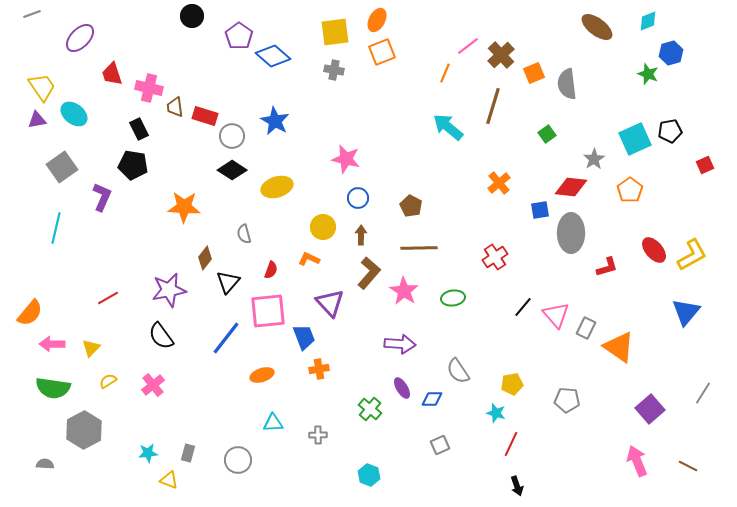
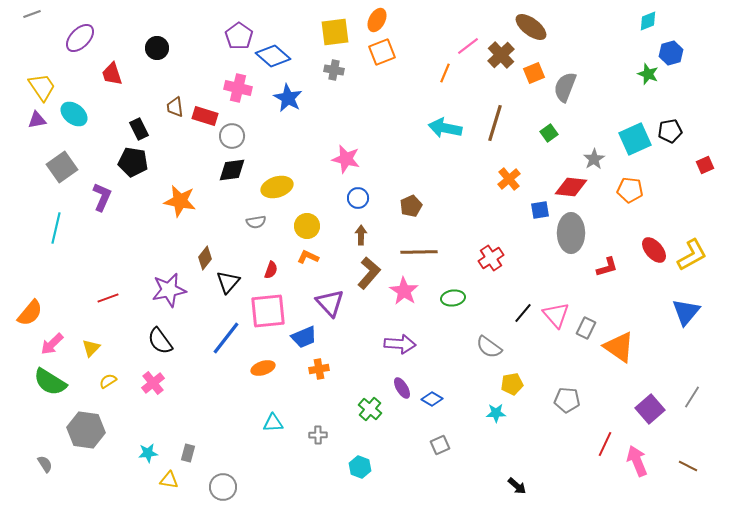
black circle at (192, 16): moved 35 px left, 32 px down
brown ellipse at (597, 27): moved 66 px left
gray semicircle at (567, 84): moved 2 px left, 3 px down; rotated 28 degrees clockwise
pink cross at (149, 88): moved 89 px right
brown line at (493, 106): moved 2 px right, 17 px down
blue star at (275, 121): moved 13 px right, 23 px up
cyan arrow at (448, 127): moved 3 px left, 1 px down; rotated 28 degrees counterclockwise
green square at (547, 134): moved 2 px right, 1 px up
black pentagon at (133, 165): moved 3 px up
black diamond at (232, 170): rotated 40 degrees counterclockwise
orange cross at (499, 183): moved 10 px right, 4 px up
orange pentagon at (630, 190): rotated 30 degrees counterclockwise
brown pentagon at (411, 206): rotated 20 degrees clockwise
orange star at (184, 207): moved 4 px left, 6 px up; rotated 8 degrees clockwise
yellow circle at (323, 227): moved 16 px left, 1 px up
gray semicircle at (244, 234): moved 12 px right, 12 px up; rotated 84 degrees counterclockwise
brown line at (419, 248): moved 4 px down
red cross at (495, 257): moved 4 px left, 1 px down
orange L-shape at (309, 259): moved 1 px left, 2 px up
red line at (108, 298): rotated 10 degrees clockwise
black line at (523, 307): moved 6 px down
black semicircle at (161, 336): moved 1 px left, 5 px down
blue trapezoid at (304, 337): rotated 88 degrees clockwise
pink arrow at (52, 344): rotated 45 degrees counterclockwise
gray semicircle at (458, 371): moved 31 px right, 24 px up; rotated 20 degrees counterclockwise
orange ellipse at (262, 375): moved 1 px right, 7 px up
pink cross at (153, 385): moved 2 px up
green semicircle at (53, 388): moved 3 px left, 6 px up; rotated 24 degrees clockwise
gray line at (703, 393): moved 11 px left, 4 px down
blue diamond at (432, 399): rotated 30 degrees clockwise
cyan star at (496, 413): rotated 18 degrees counterclockwise
gray hexagon at (84, 430): moved 2 px right; rotated 24 degrees counterclockwise
red line at (511, 444): moved 94 px right
gray circle at (238, 460): moved 15 px left, 27 px down
gray semicircle at (45, 464): rotated 54 degrees clockwise
cyan hexagon at (369, 475): moved 9 px left, 8 px up
yellow triangle at (169, 480): rotated 12 degrees counterclockwise
black arrow at (517, 486): rotated 30 degrees counterclockwise
